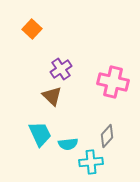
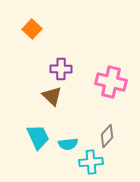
purple cross: rotated 35 degrees clockwise
pink cross: moved 2 px left
cyan trapezoid: moved 2 px left, 3 px down
